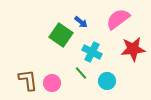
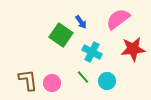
blue arrow: rotated 16 degrees clockwise
green line: moved 2 px right, 4 px down
